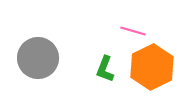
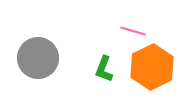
green L-shape: moved 1 px left
